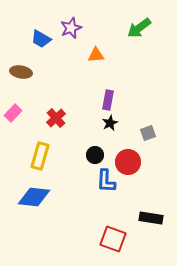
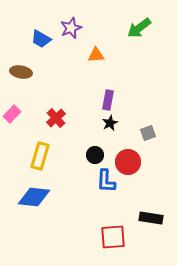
pink rectangle: moved 1 px left, 1 px down
red square: moved 2 px up; rotated 24 degrees counterclockwise
